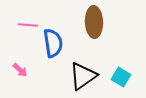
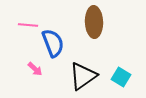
blue semicircle: rotated 12 degrees counterclockwise
pink arrow: moved 15 px right, 1 px up
